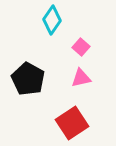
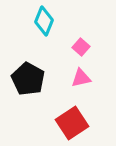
cyan diamond: moved 8 px left, 1 px down; rotated 12 degrees counterclockwise
